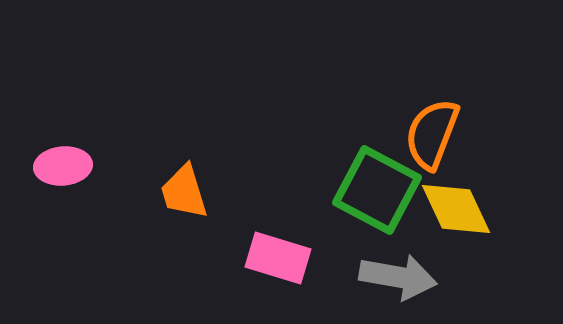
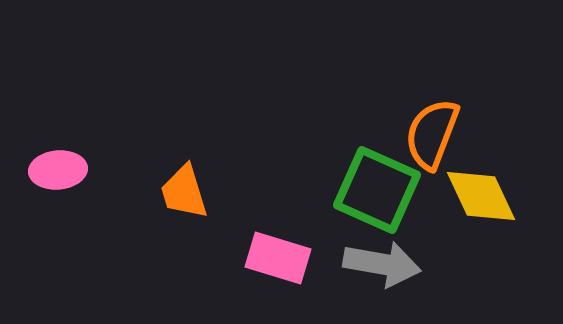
pink ellipse: moved 5 px left, 4 px down
green square: rotated 4 degrees counterclockwise
yellow diamond: moved 25 px right, 13 px up
gray arrow: moved 16 px left, 13 px up
